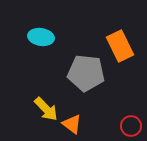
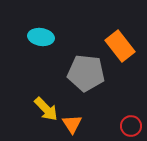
orange rectangle: rotated 12 degrees counterclockwise
orange triangle: rotated 20 degrees clockwise
